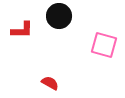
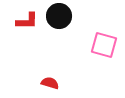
red L-shape: moved 5 px right, 9 px up
red semicircle: rotated 12 degrees counterclockwise
